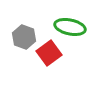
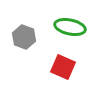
red square: moved 14 px right, 14 px down; rotated 30 degrees counterclockwise
